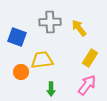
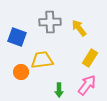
green arrow: moved 8 px right, 1 px down
